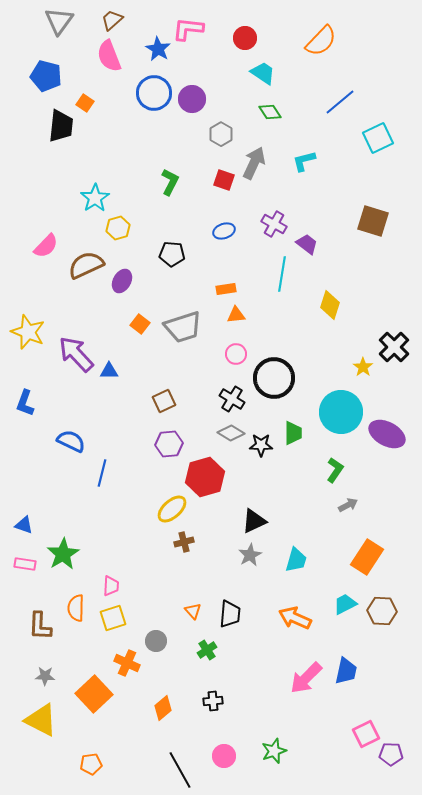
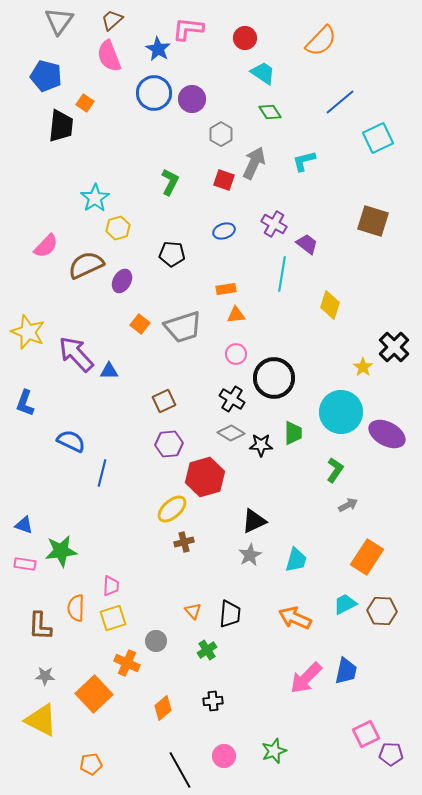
green star at (63, 554): moved 2 px left, 3 px up; rotated 24 degrees clockwise
